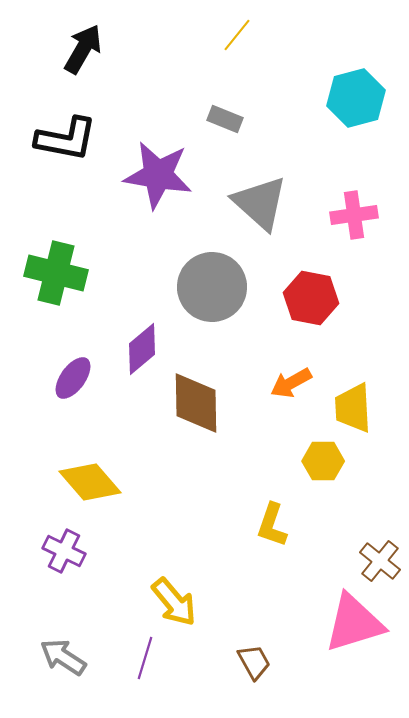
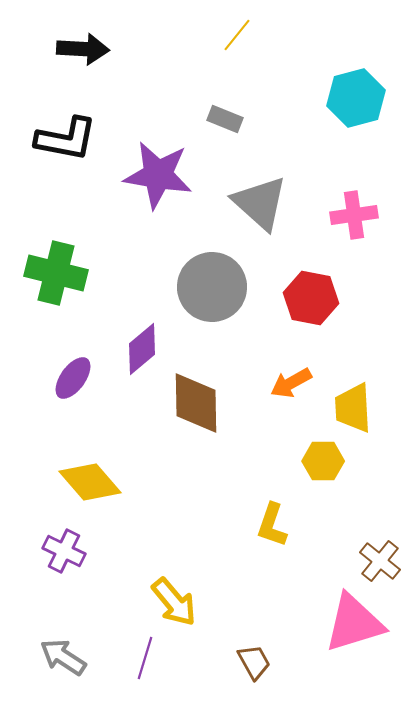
black arrow: rotated 63 degrees clockwise
